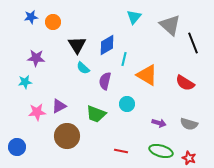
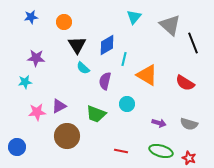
orange circle: moved 11 px right
